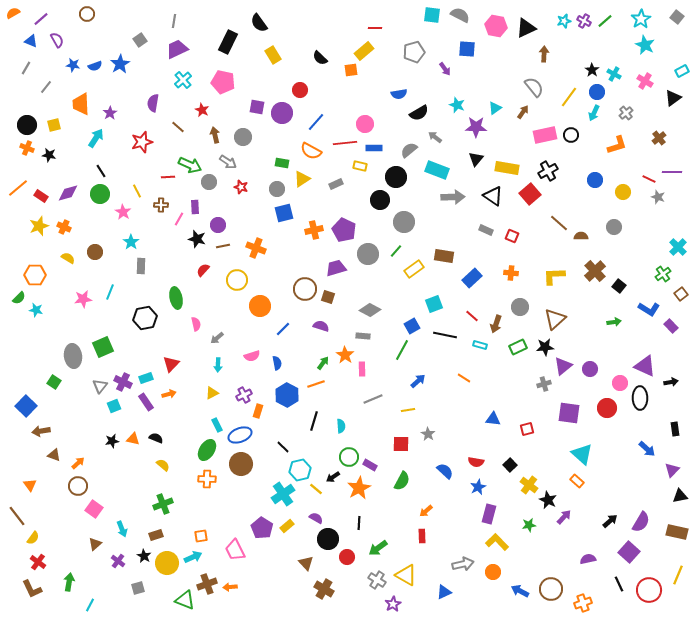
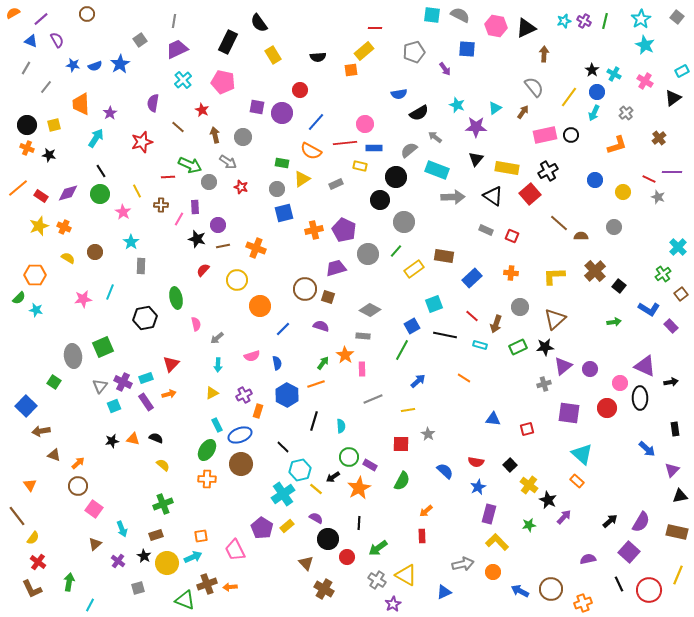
green line at (605, 21): rotated 35 degrees counterclockwise
black semicircle at (320, 58): moved 2 px left, 1 px up; rotated 49 degrees counterclockwise
